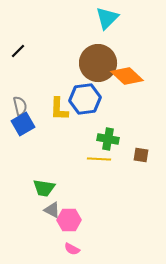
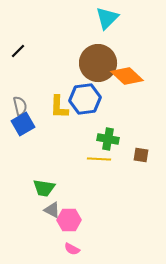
yellow L-shape: moved 2 px up
